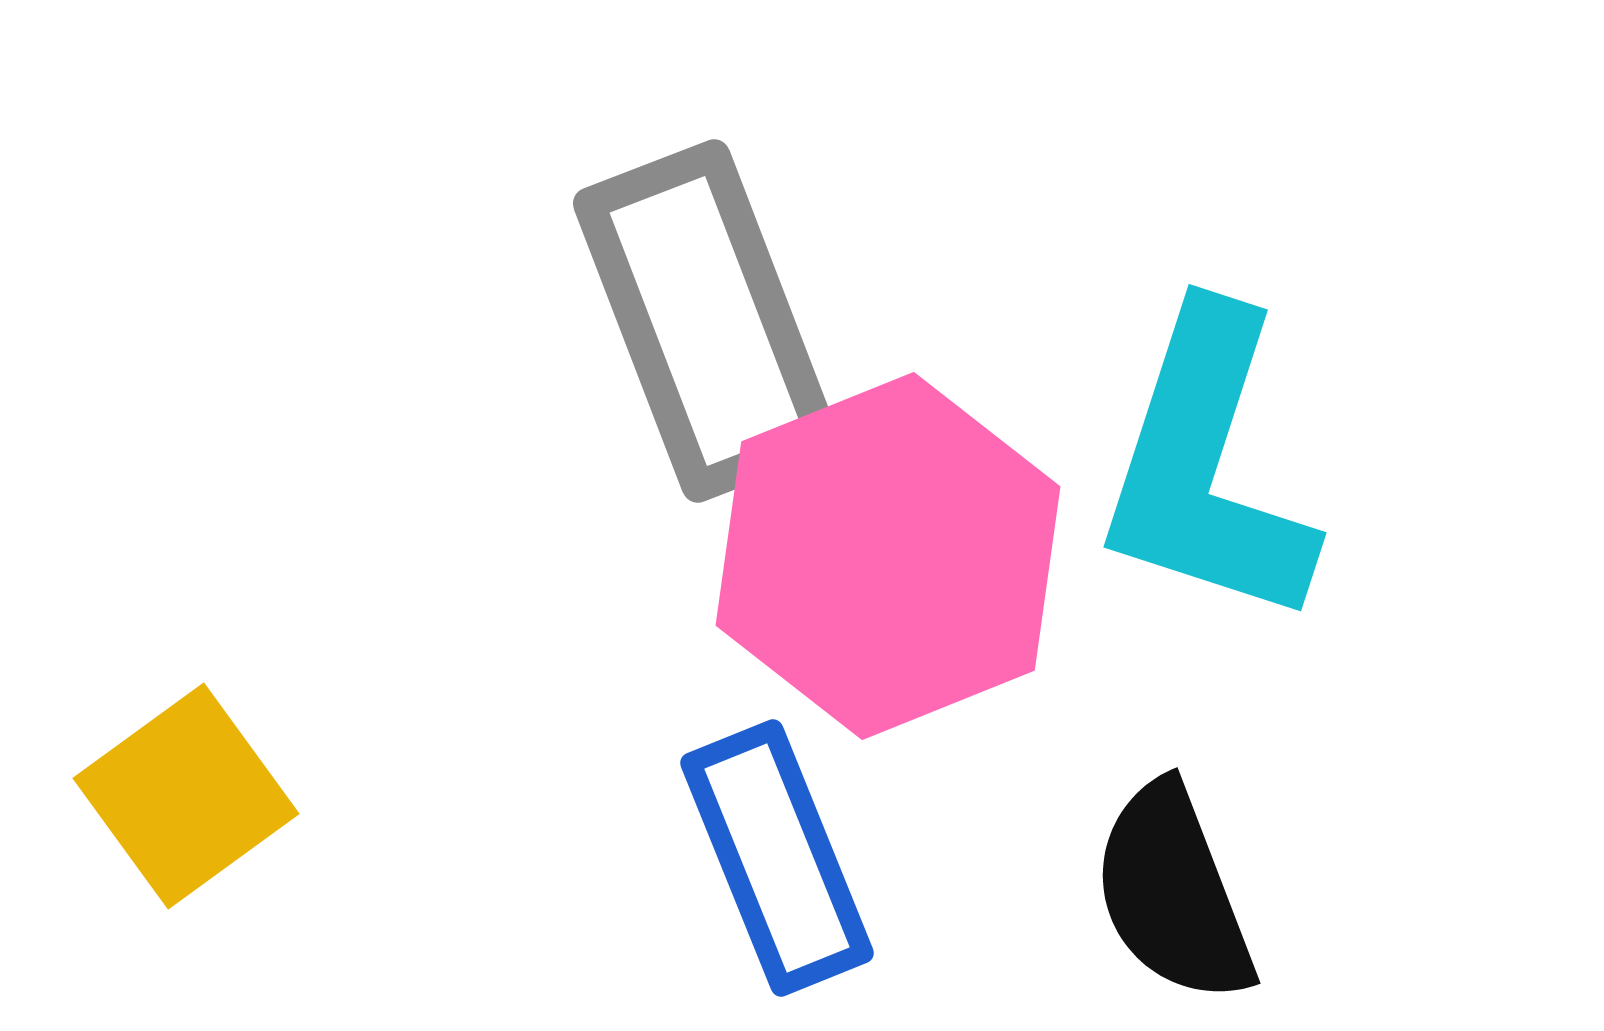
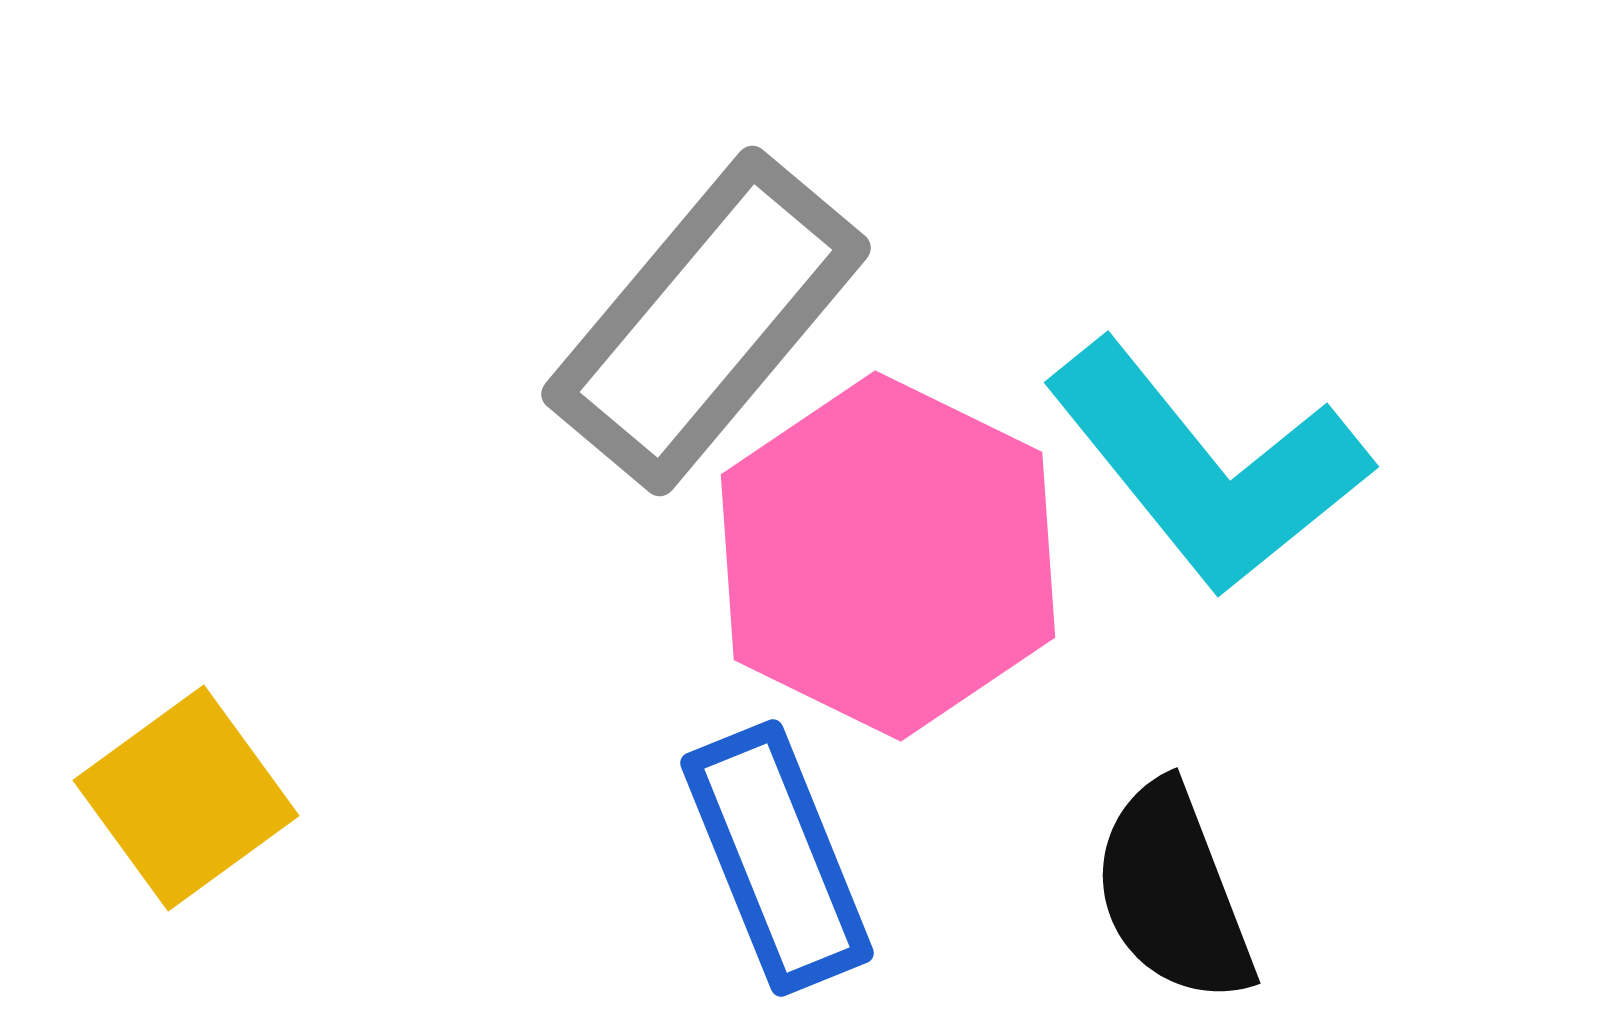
gray rectangle: rotated 61 degrees clockwise
cyan L-shape: rotated 57 degrees counterclockwise
pink hexagon: rotated 12 degrees counterclockwise
yellow square: moved 2 px down
